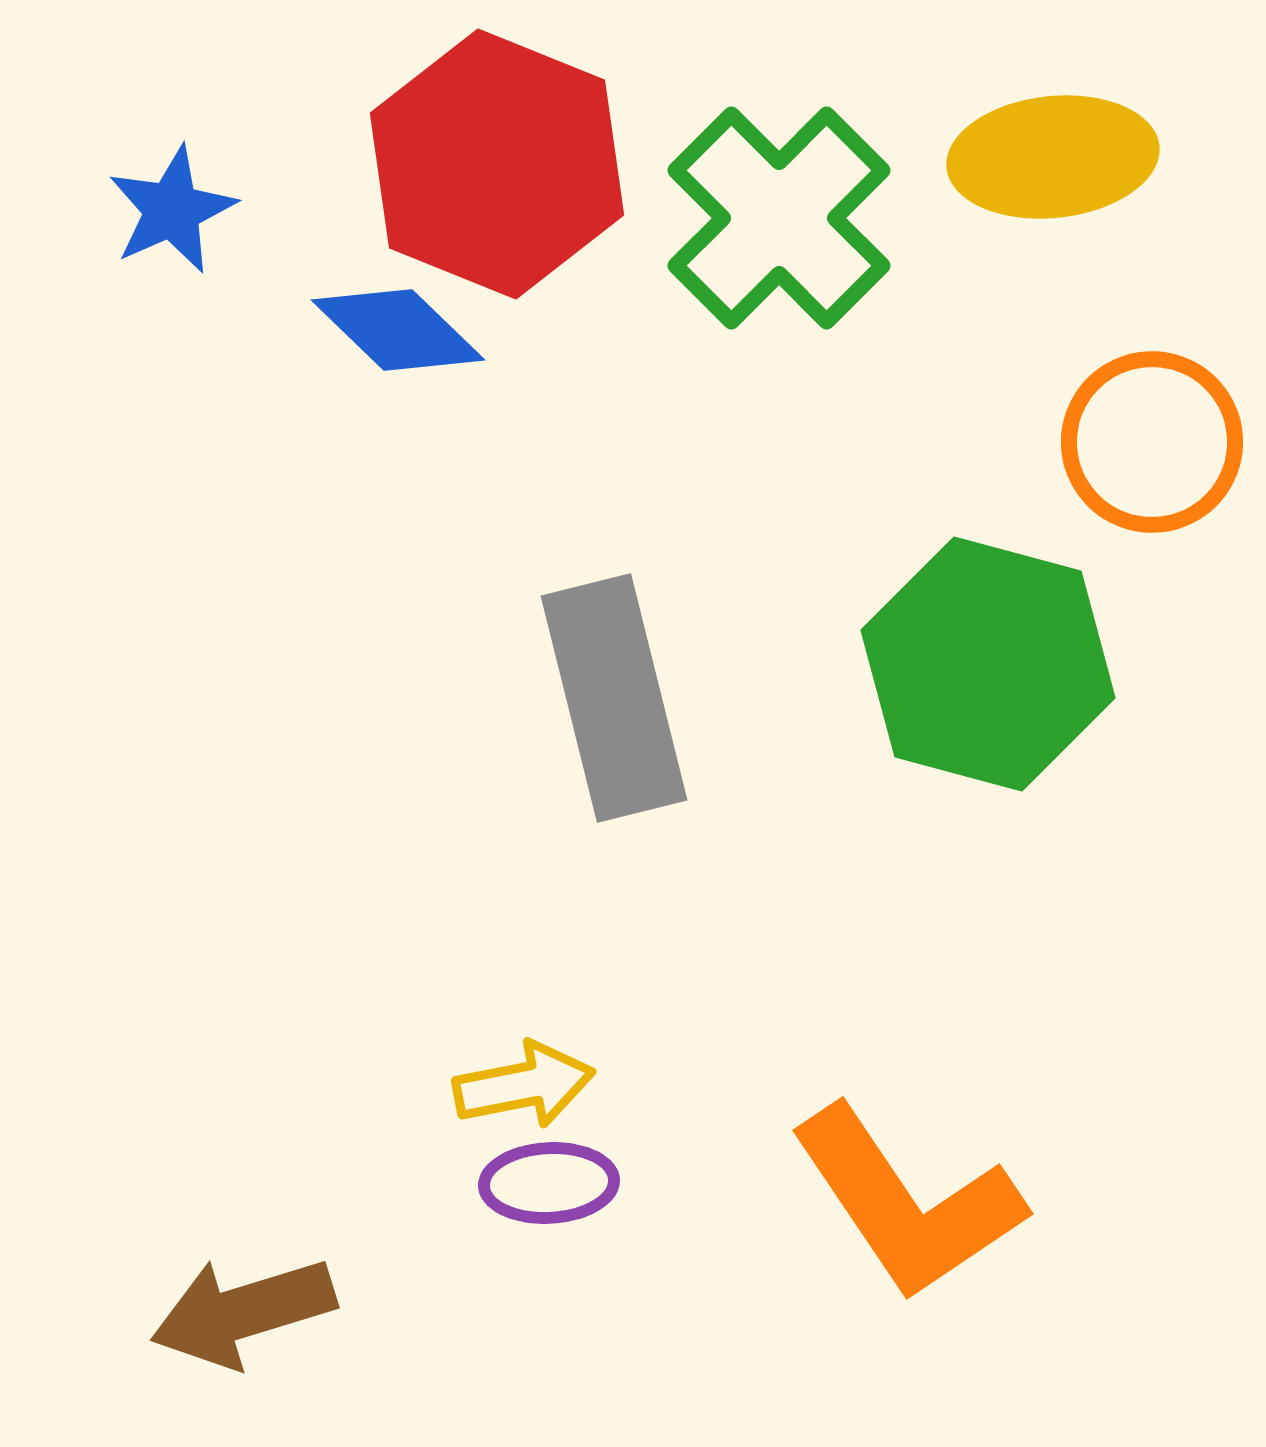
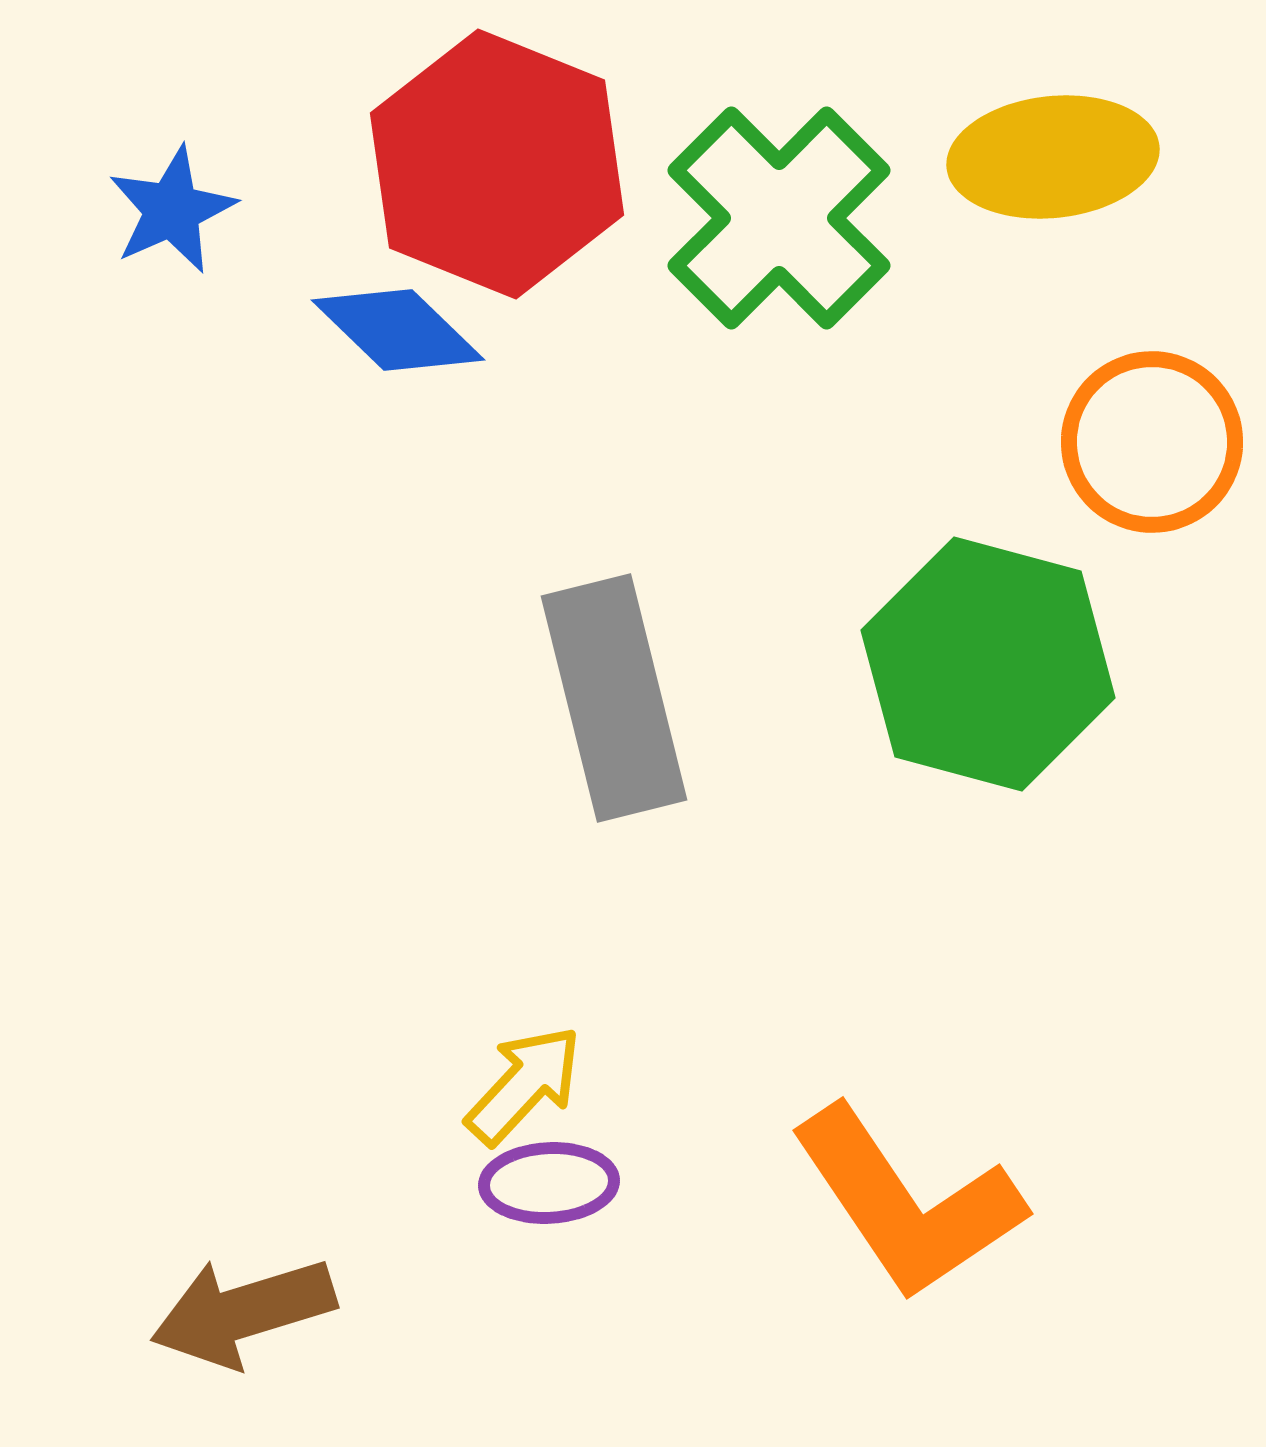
yellow arrow: rotated 36 degrees counterclockwise
